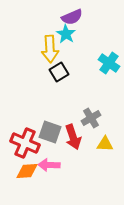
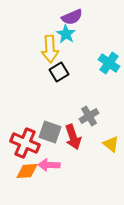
gray cross: moved 2 px left, 2 px up
yellow triangle: moved 6 px right; rotated 36 degrees clockwise
